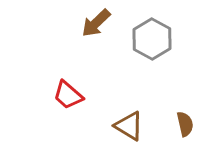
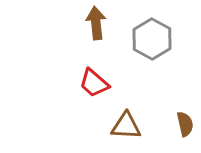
brown arrow: rotated 128 degrees clockwise
red trapezoid: moved 26 px right, 12 px up
brown triangle: moved 3 px left; rotated 28 degrees counterclockwise
